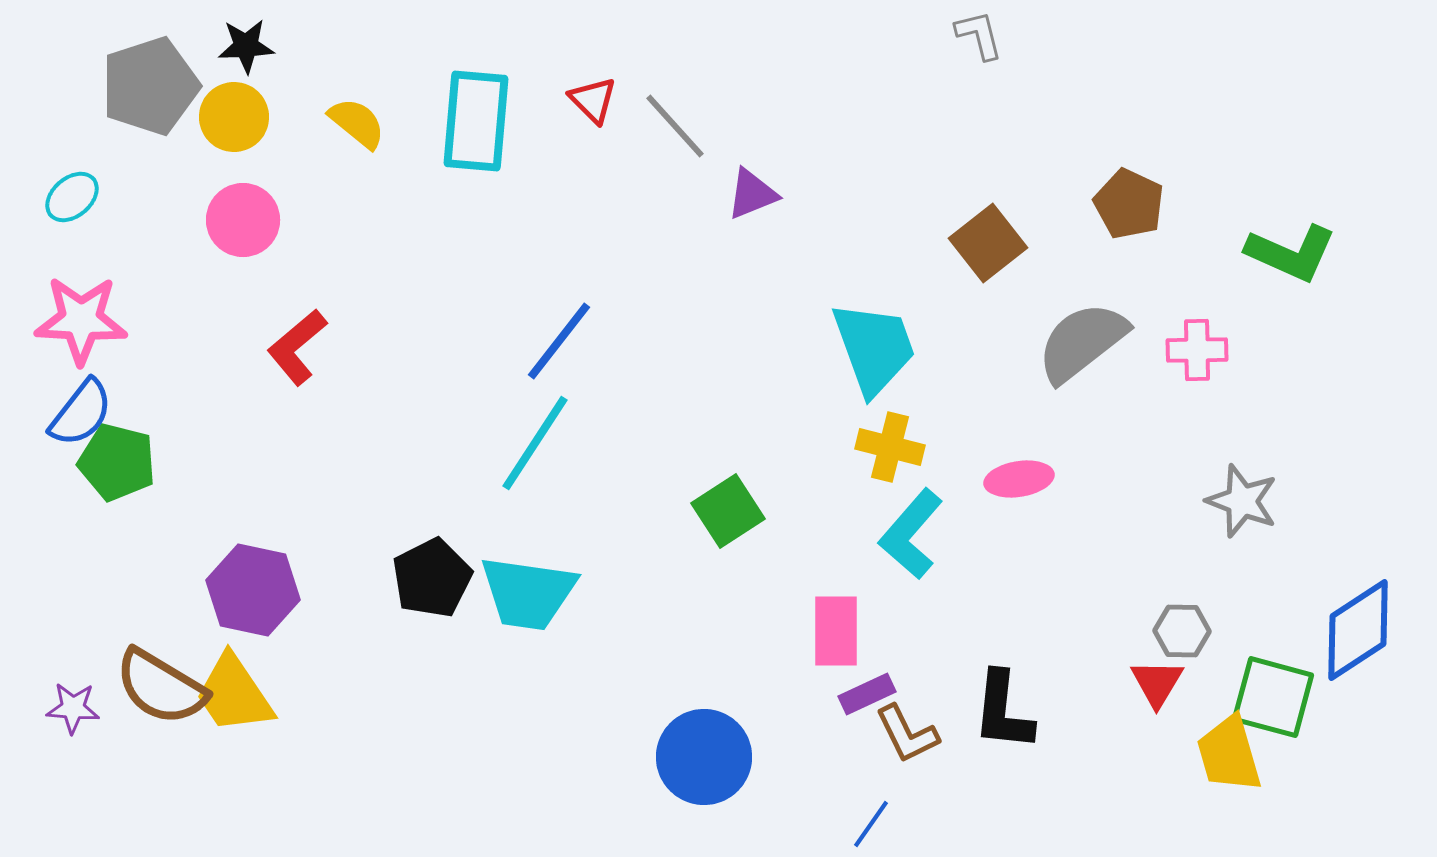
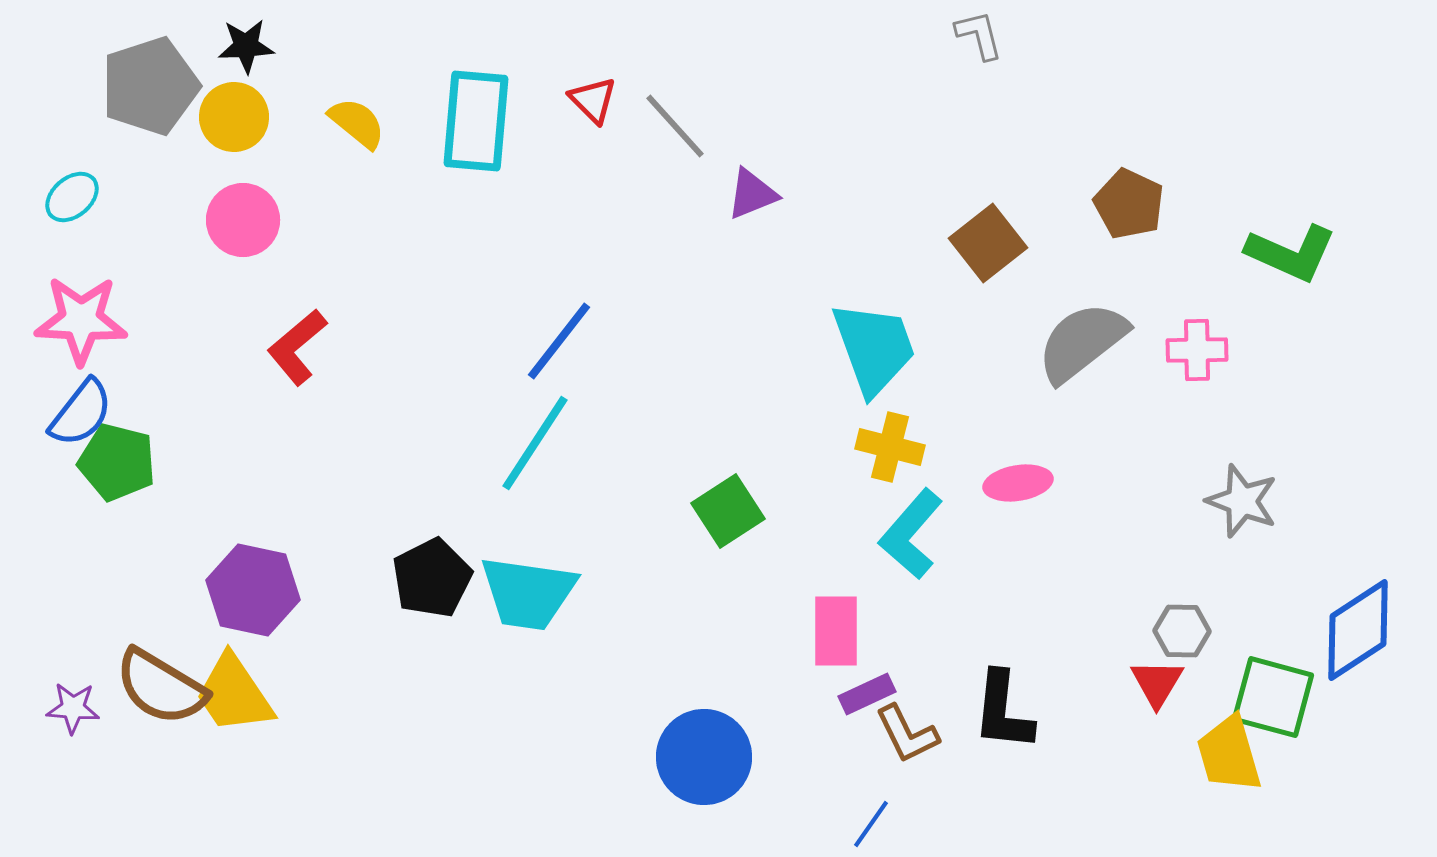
pink ellipse at (1019, 479): moved 1 px left, 4 px down
